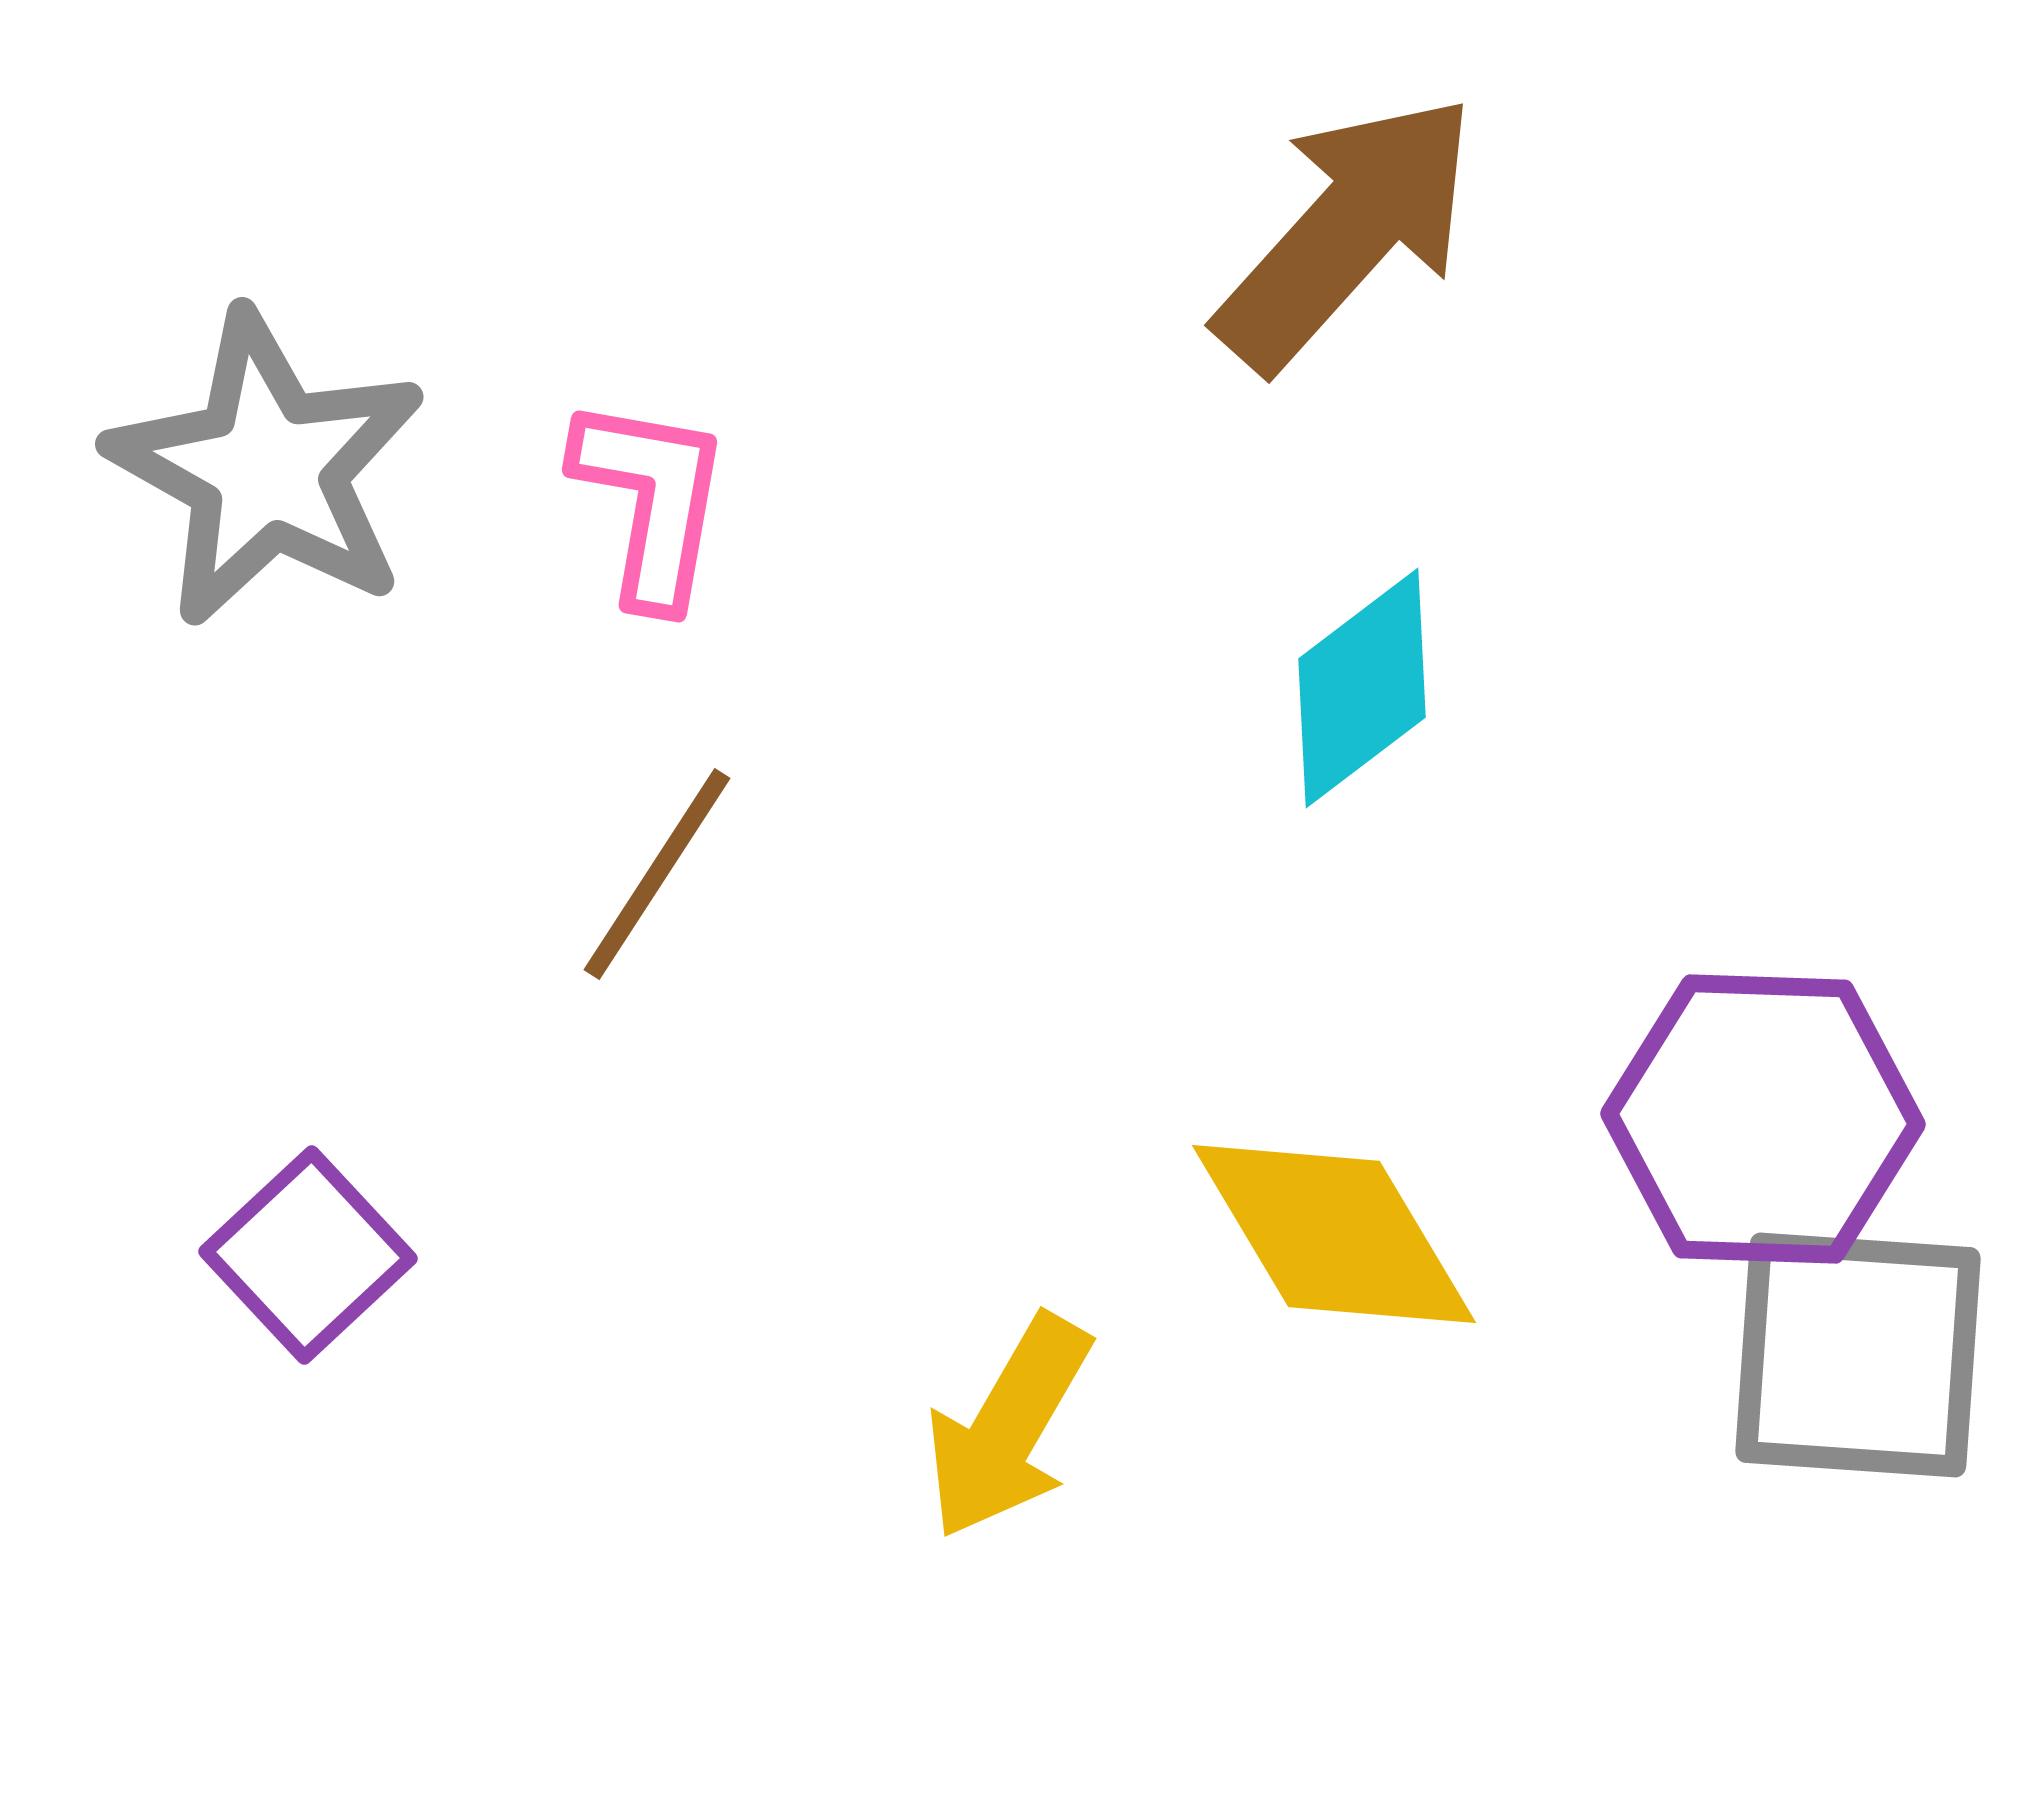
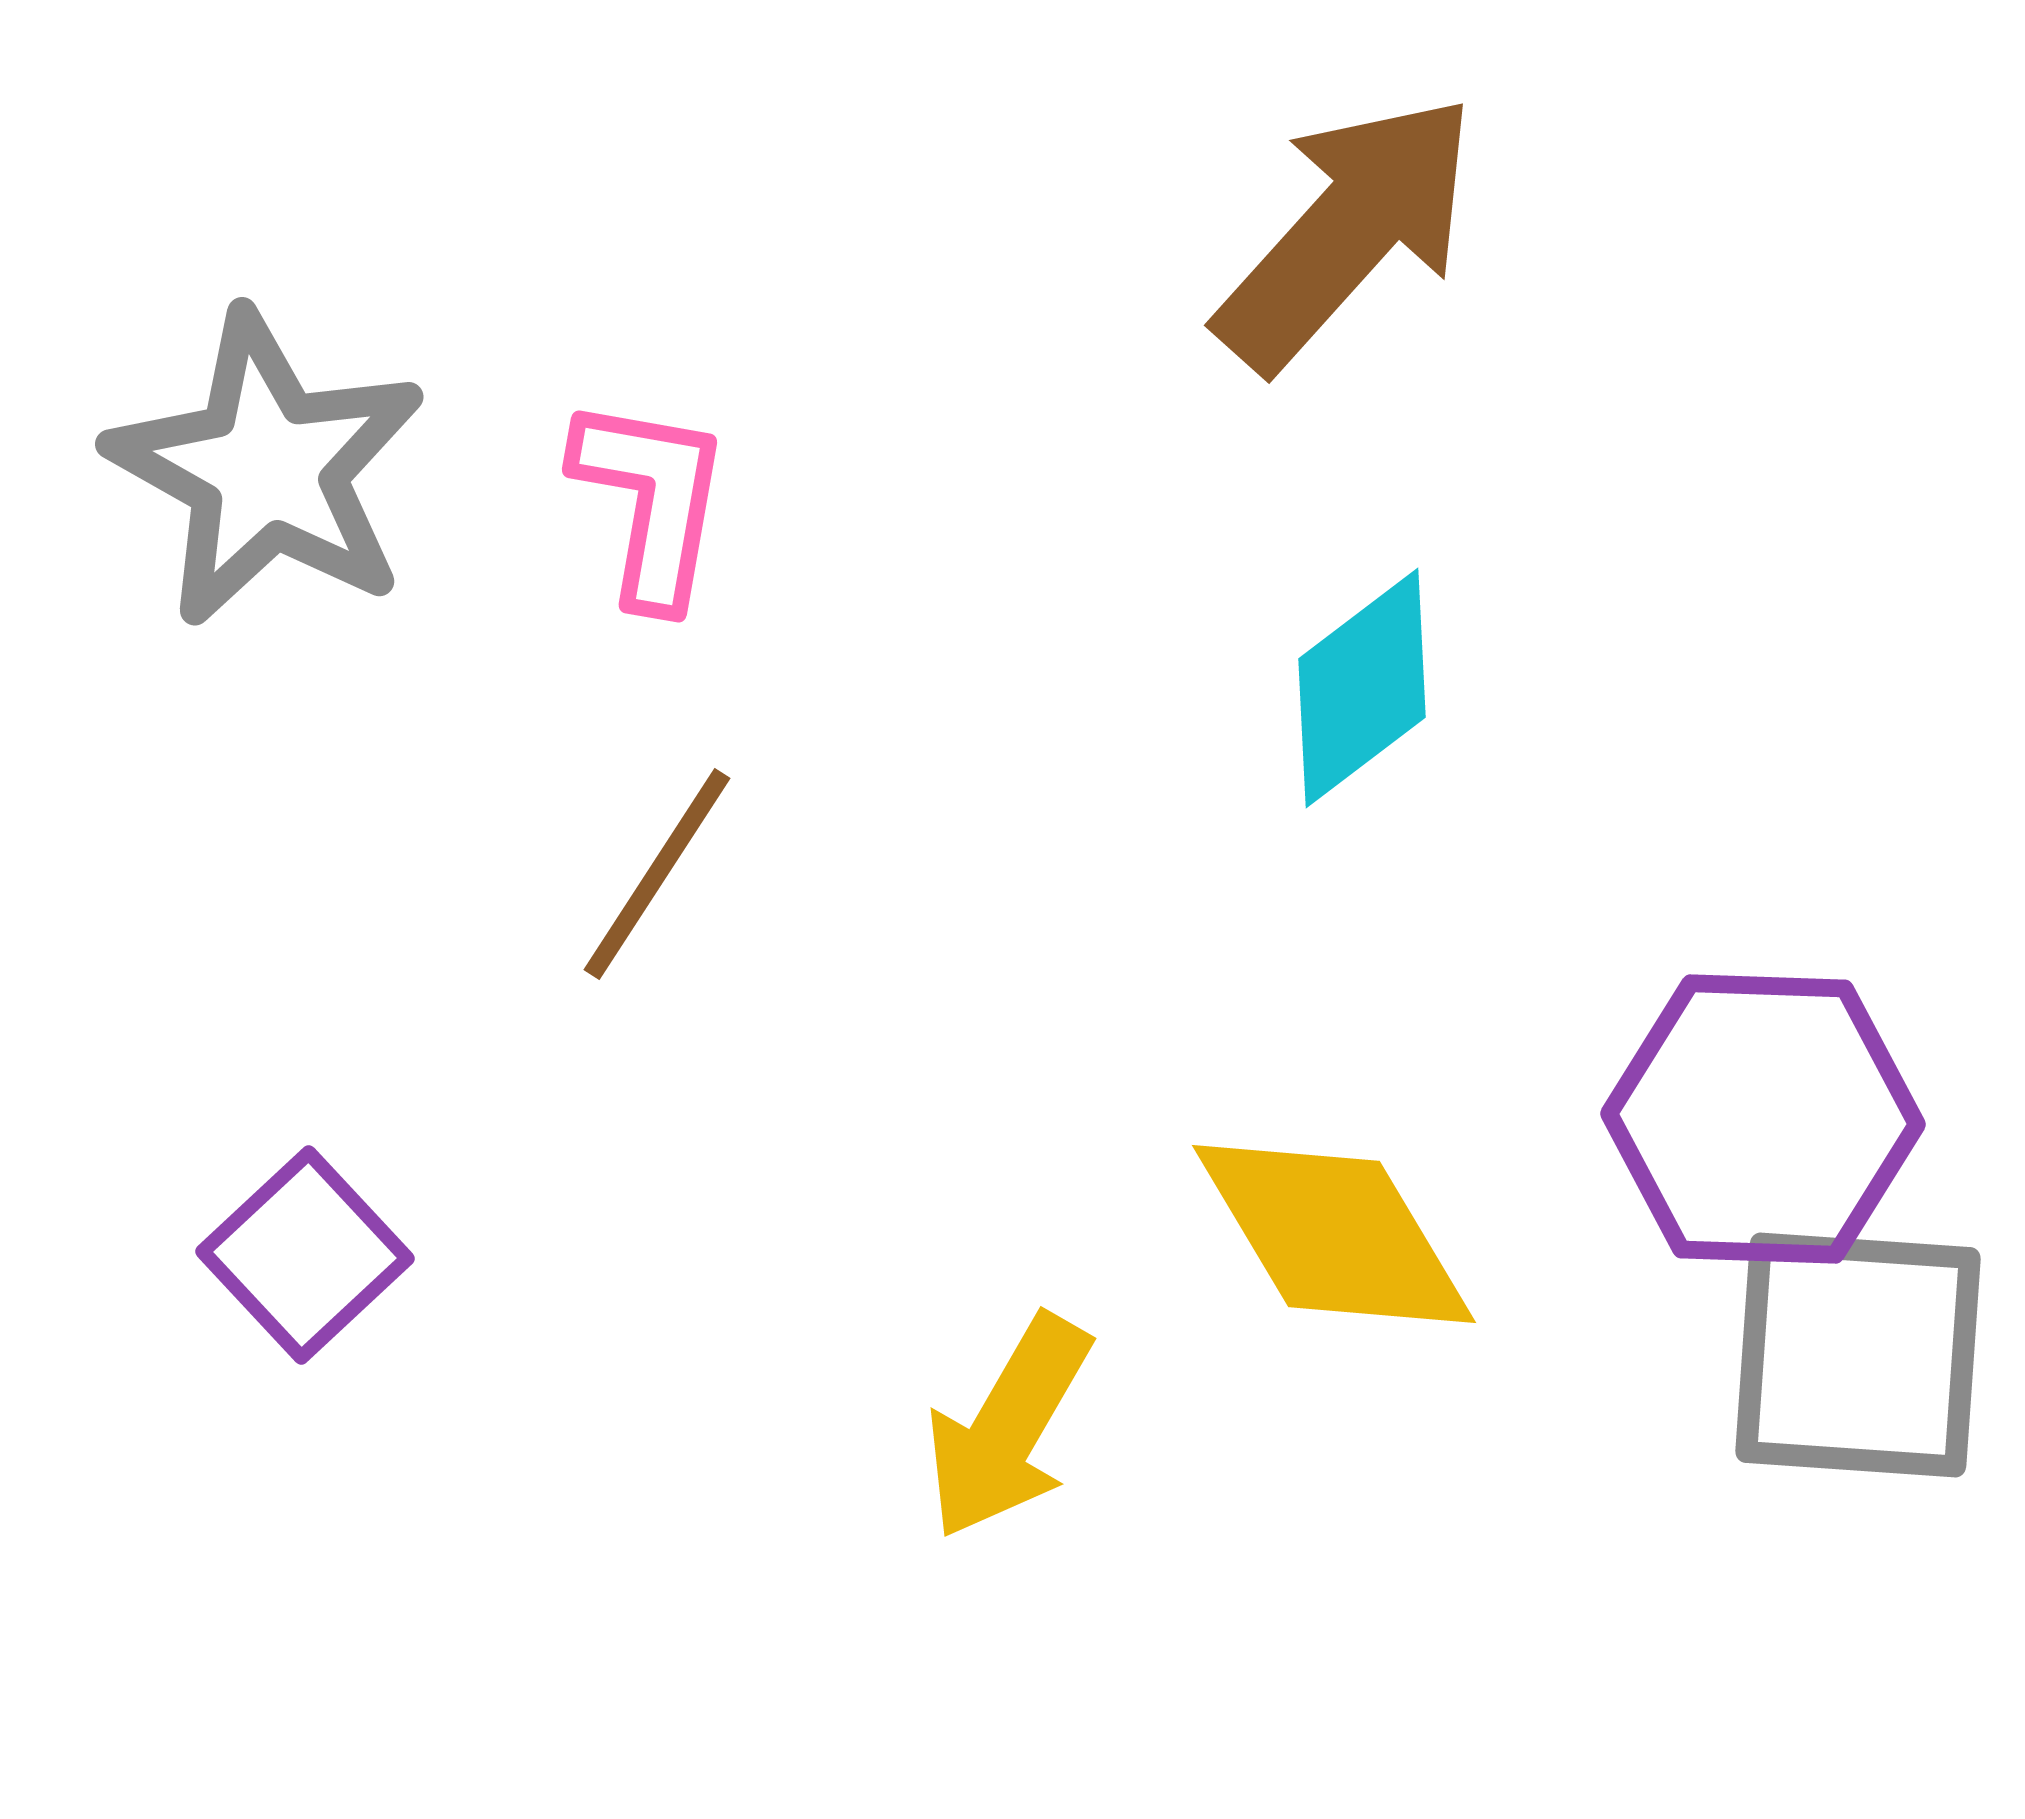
purple square: moved 3 px left
